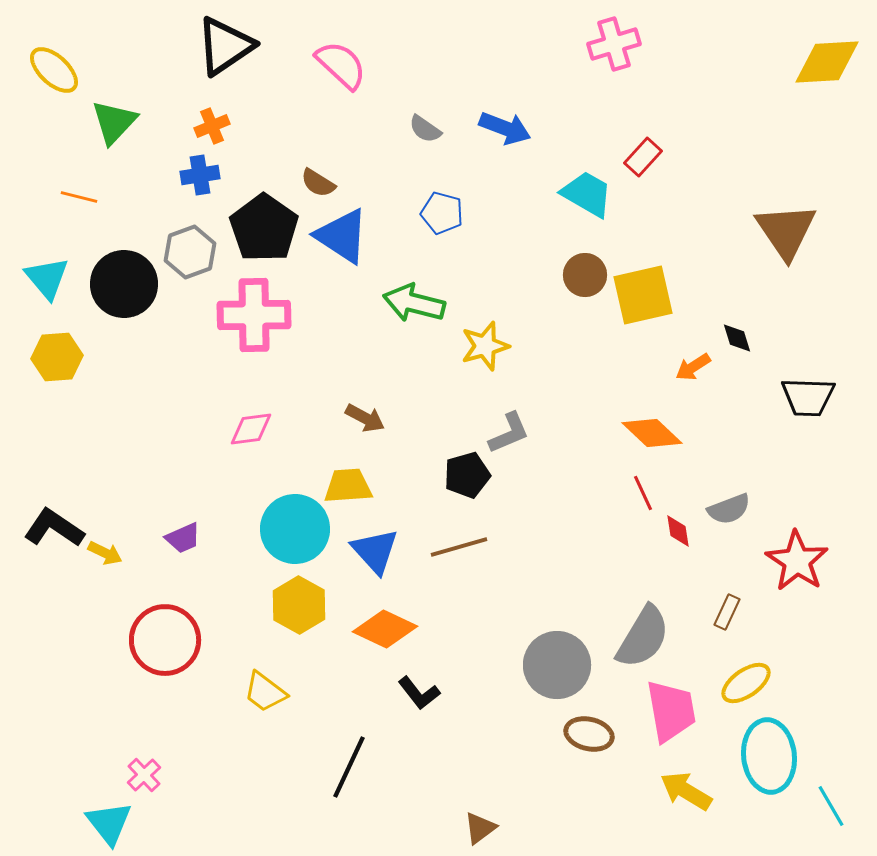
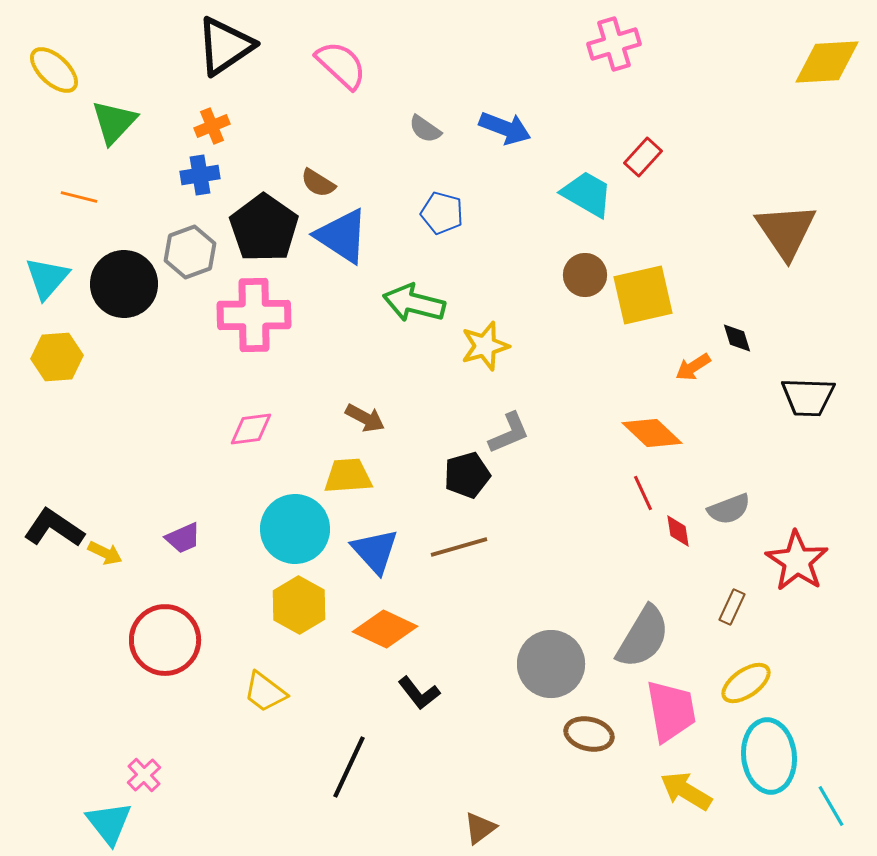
cyan triangle at (47, 278): rotated 21 degrees clockwise
yellow trapezoid at (348, 486): moved 10 px up
brown rectangle at (727, 612): moved 5 px right, 5 px up
gray circle at (557, 665): moved 6 px left, 1 px up
